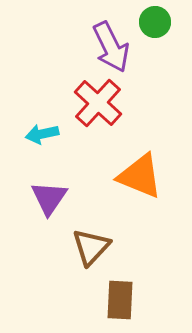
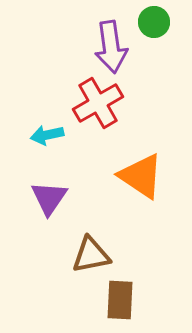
green circle: moved 1 px left
purple arrow: rotated 18 degrees clockwise
red cross: rotated 18 degrees clockwise
cyan arrow: moved 5 px right, 1 px down
orange triangle: moved 1 px right; rotated 12 degrees clockwise
brown triangle: moved 8 px down; rotated 36 degrees clockwise
